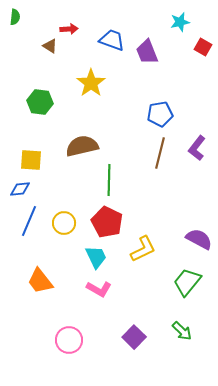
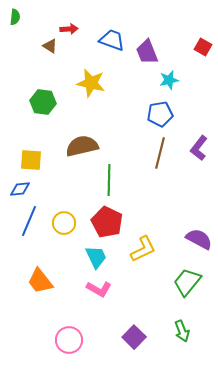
cyan star: moved 11 px left, 58 px down
yellow star: rotated 24 degrees counterclockwise
green hexagon: moved 3 px right
purple L-shape: moved 2 px right
green arrow: rotated 25 degrees clockwise
